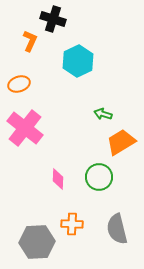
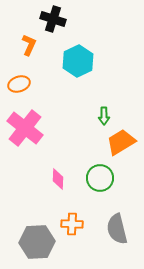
orange L-shape: moved 1 px left, 4 px down
green arrow: moved 1 px right, 2 px down; rotated 108 degrees counterclockwise
green circle: moved 1 px right, 1 px down
